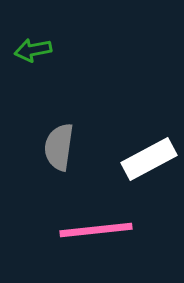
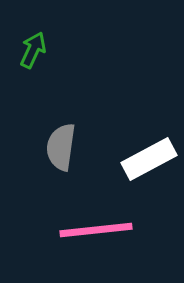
green arrow: rotated 126 degrees clockwise
gray semicircle: moved 2 px right
